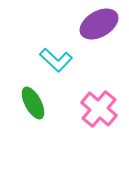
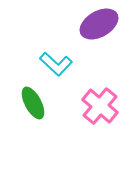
cyan L-shape: moved 4 px down
pink cross: moved 1 px right, 3 px up
